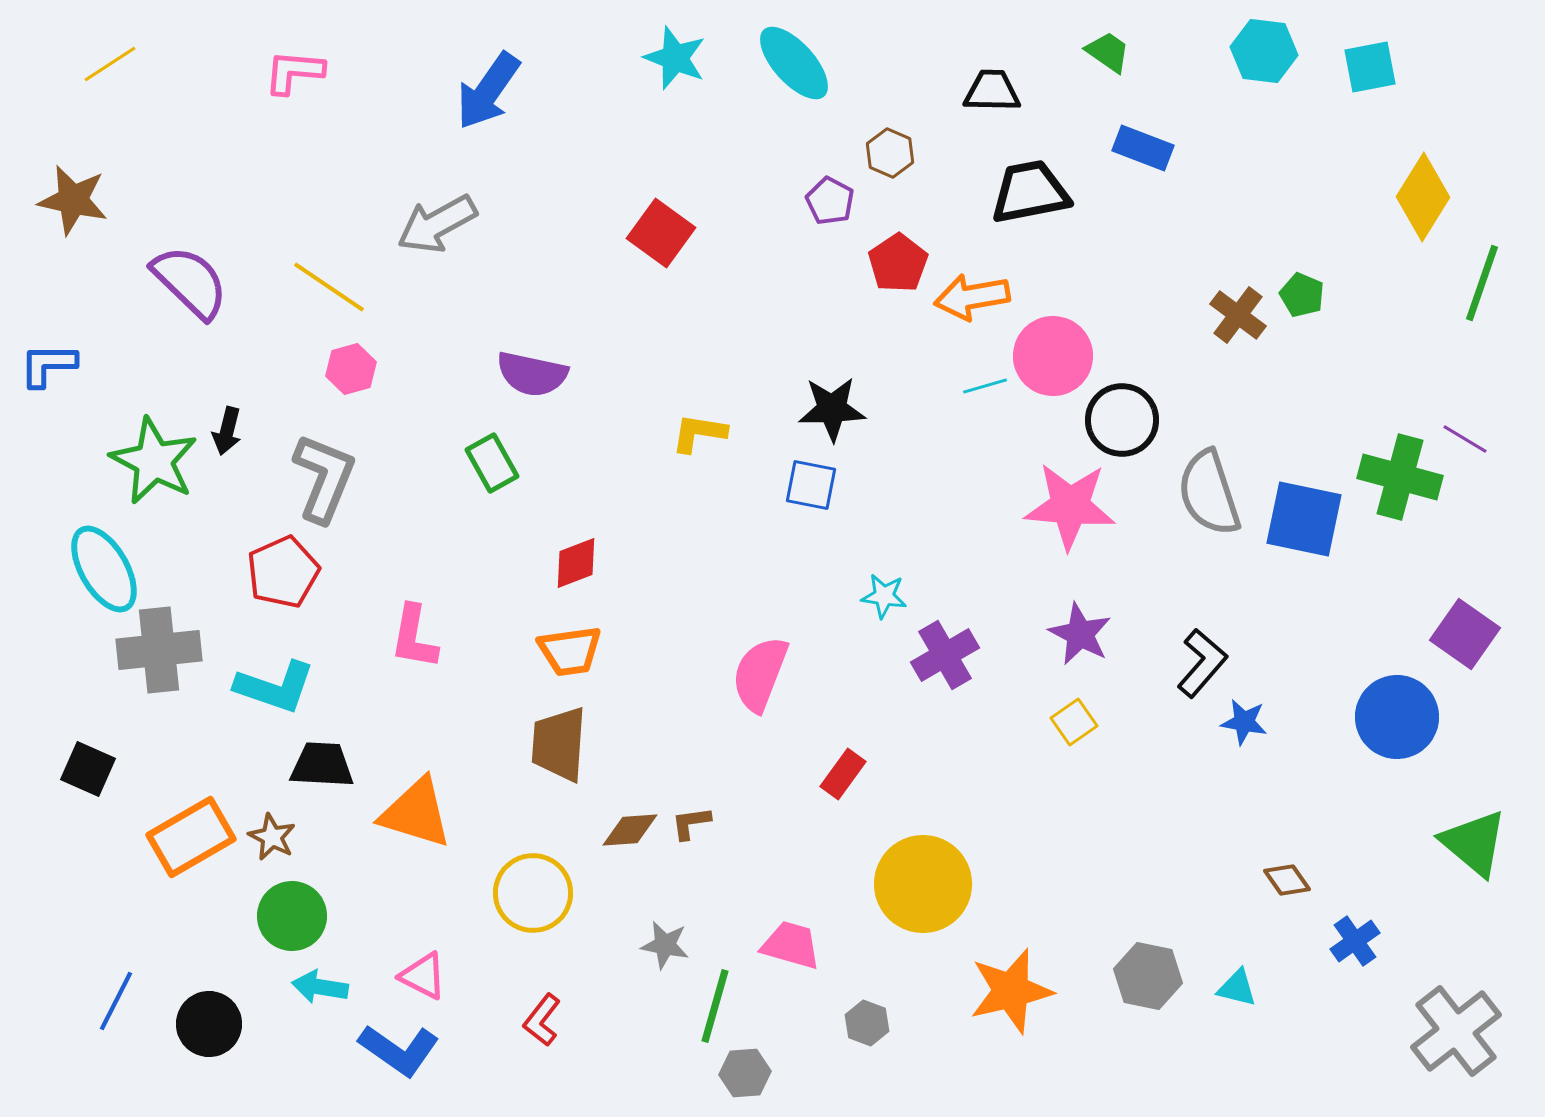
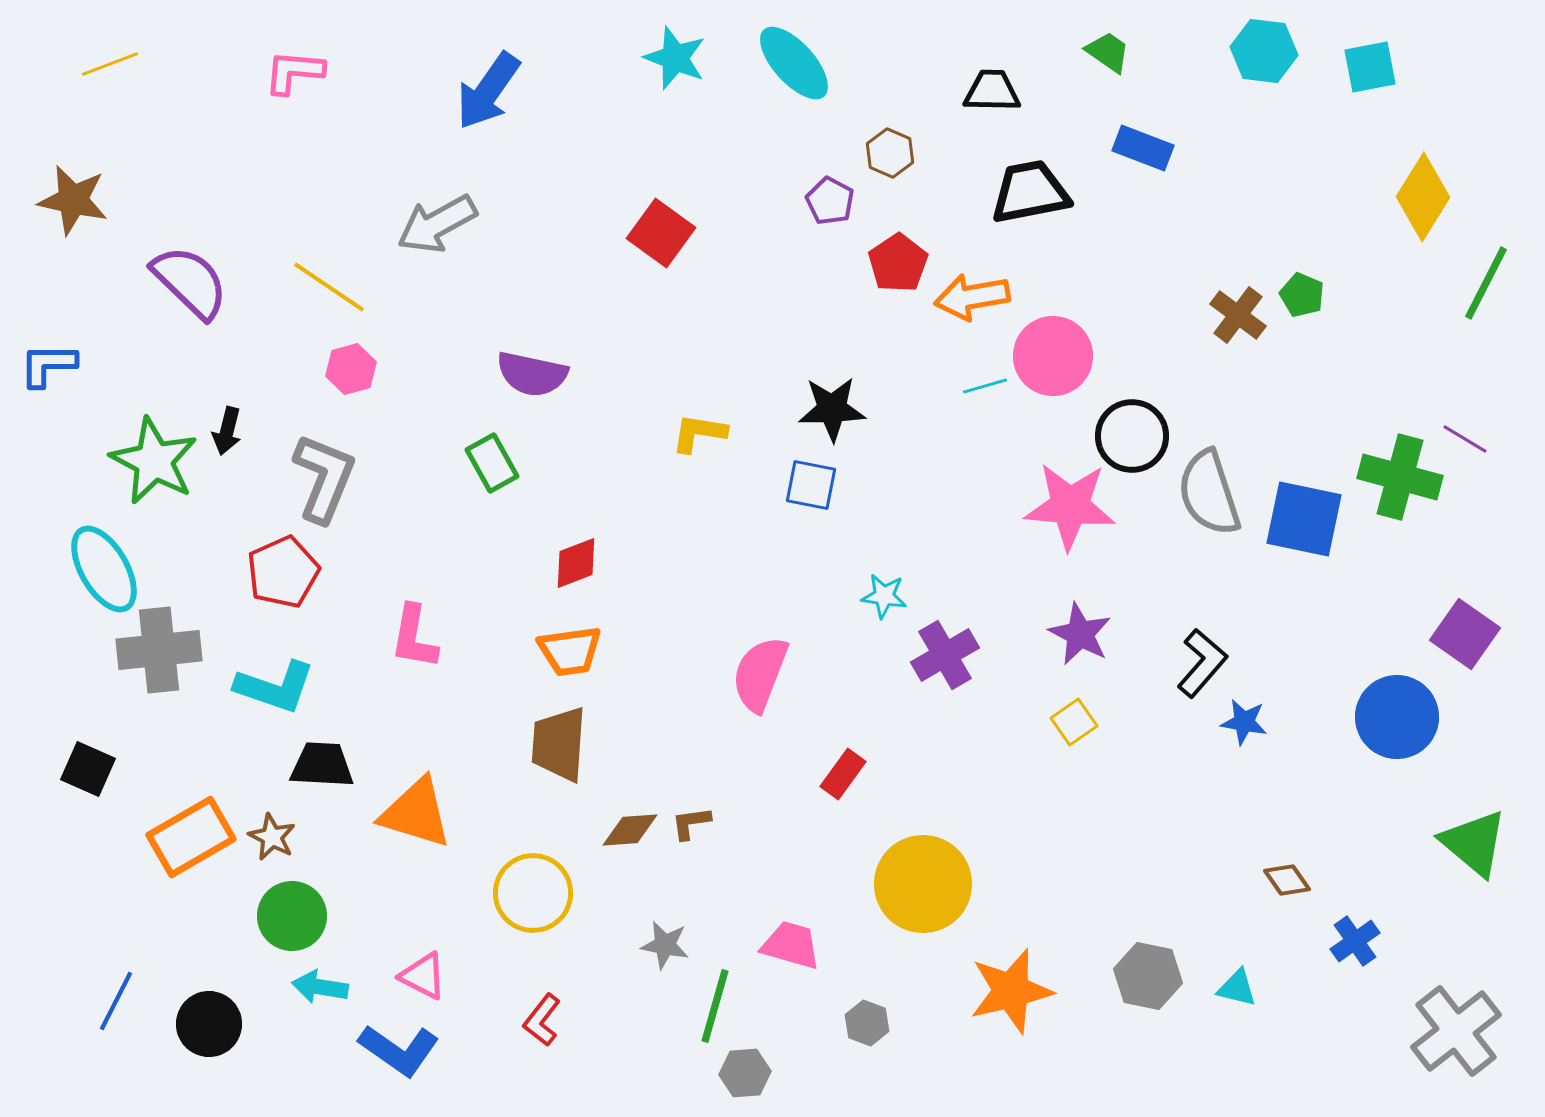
yellow line at (110, 64): rotated 12 degrees clockwise
green line at (1482, 283): moved 4 px right; rotated 8 degrees clockwise
black circle at (1122, 420): moved 10 px right, 16 px down
